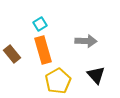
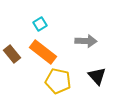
orange rectangle: moved 2 px down; rotated 36 degrees counterclockwise
black triangle: moved 1 px right, 1 px down
yellow pentagon: rotated 30 degrees counterclockwise
